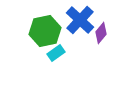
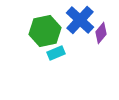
cyan rectangle: rotated 12 degrees clockwise
